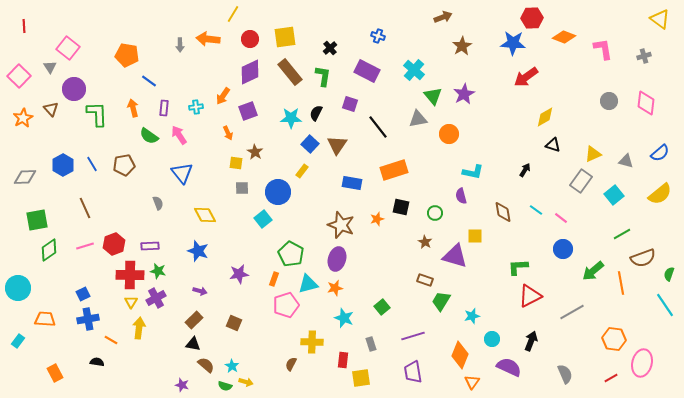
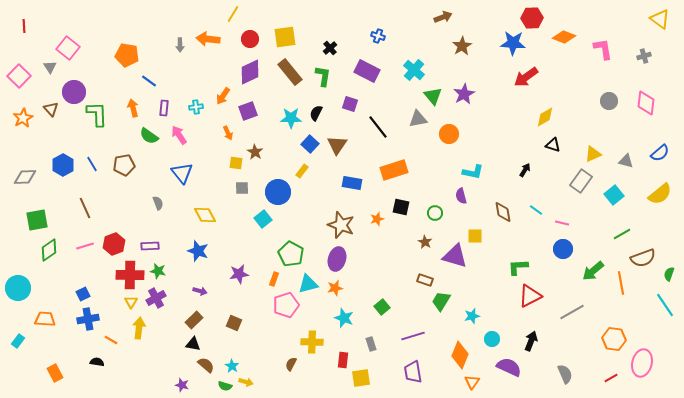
purple circle at (74, 89): moved 3 px down
pink line at (561, 218): moved 1 px right, 5 px down; rotated 24 degrees counterclockwise
